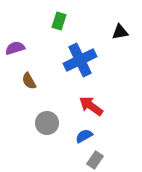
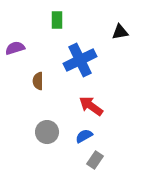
green rectangle: moved 2 px left, 1 px up; rotated 18 degrees counterclockwise
brown semicircle: moved 9 px right; rotated 30 degrees clockwise
gray circle: moved 9 px down
